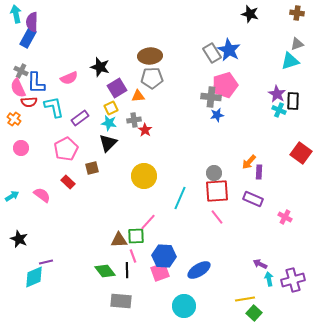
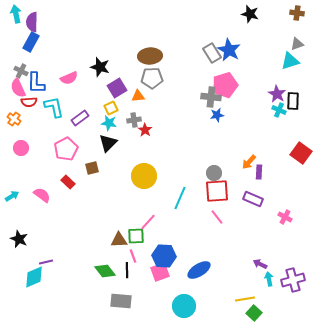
blue rectangle at (28, 38): moved 3 px right, 4 px down
